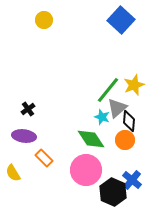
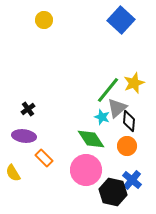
yellow star: moved 2 px up
orange circle: moved 2 px right, 6 px down
black hexagon: rotated 12 degrees counterclockwise
